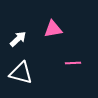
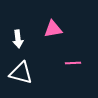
white arrow: rotated 126 degrees clockwise
